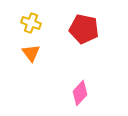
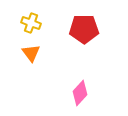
red pentagon: rotated 12 degrees counterclockwise
